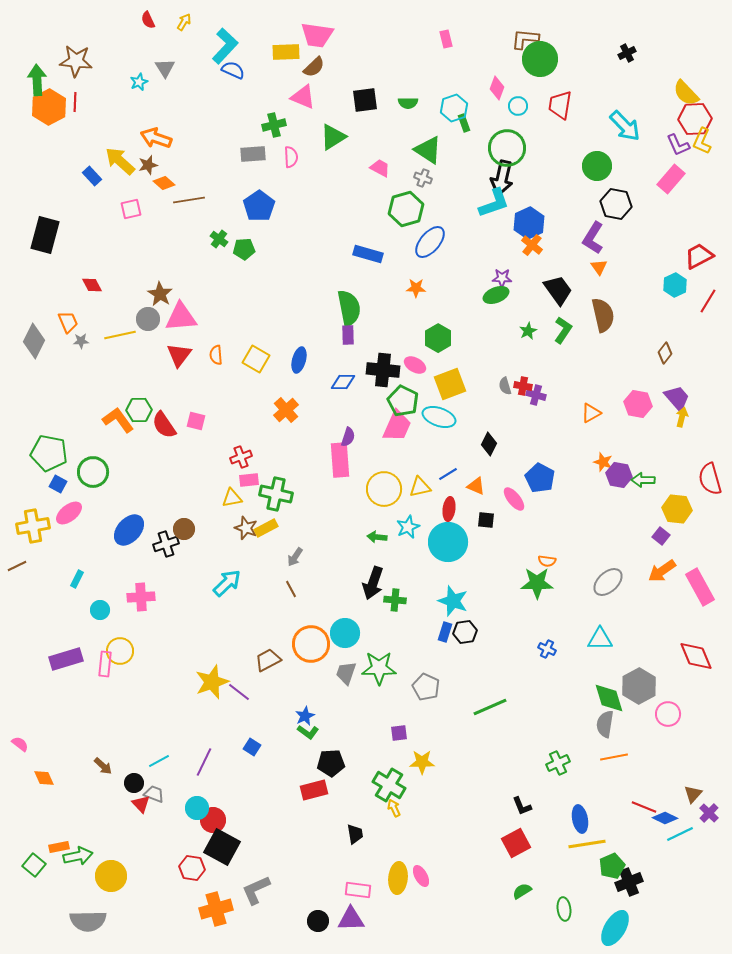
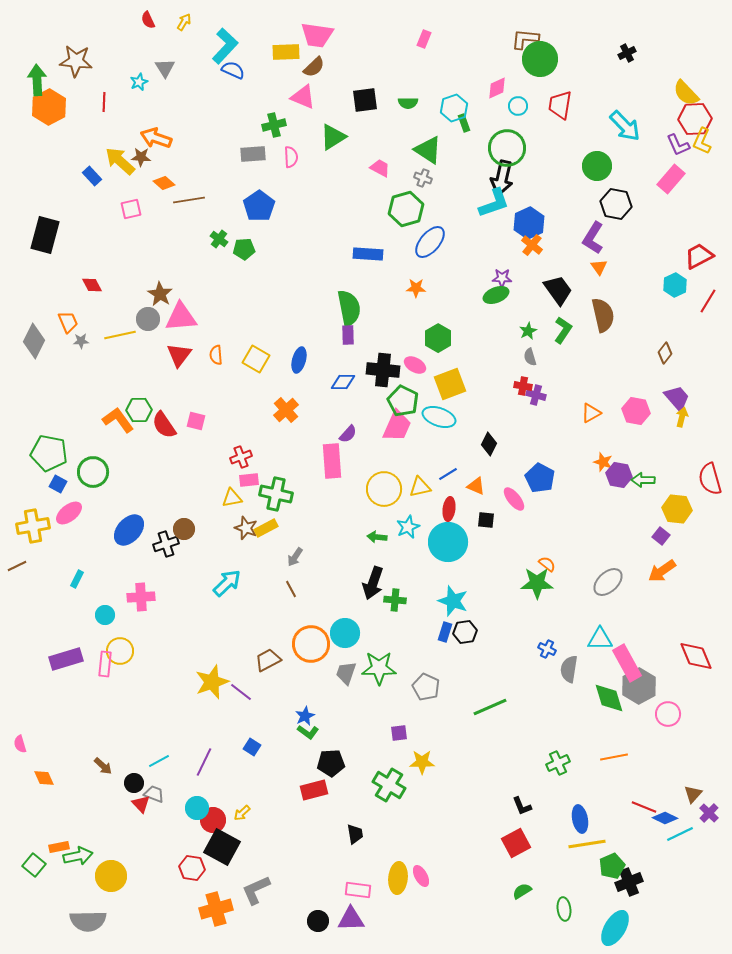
pink rectangle at (446, 39): moved 22 px left; rotated 36 degrees clockwise
pink diamond at (497, 88): rotated 45 degrees clockwise
red line at (75, 102): moved 29 px right
brown star at (148, 165): moved 7 px left, 8 px up; rotated 18 degrees clockwise
blue rectangle at (368, 254): rotated 12 degrees counterclockwise
gray semicircle at (505, 386): moved 25 px right, 29 px up
pink hexagon at (638, 404): moved 2 px left, 7 px down
purple semicircle at (348, 437): moved 3 px up; rotated 24 degrees clockwise
pink rectangle at (340, 460): moved 8 px left, 1 px down
orange semicircle at (547, 561): moved 3 px down; rotated 150 degrees counterclockwise
pink rectangle at (700, 587): moved 73 px left, 76 px down
cyan circle at (100, 610): moved 5 px right, 5 px down
purple line at (239, 692): moved 2 px right
gray semicircle at (605, 724): moved 36 px left, 55 px up
pink semicircle at (20, 744): rotated 144 degrees counterclockwise
yellow arrow at (394, 808): moved 152 px left, 5 px down; rotated 108 degrees counterclockwise
